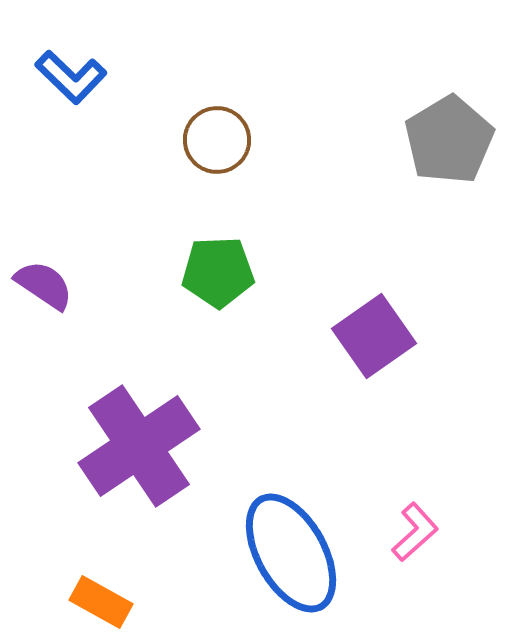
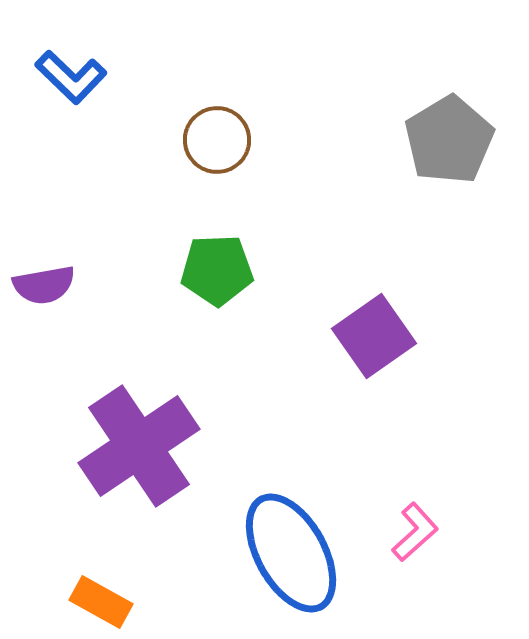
green pentagon: moved 1 px left, 2 px up
purple semicircle: rotated 136 degrees clockwise
